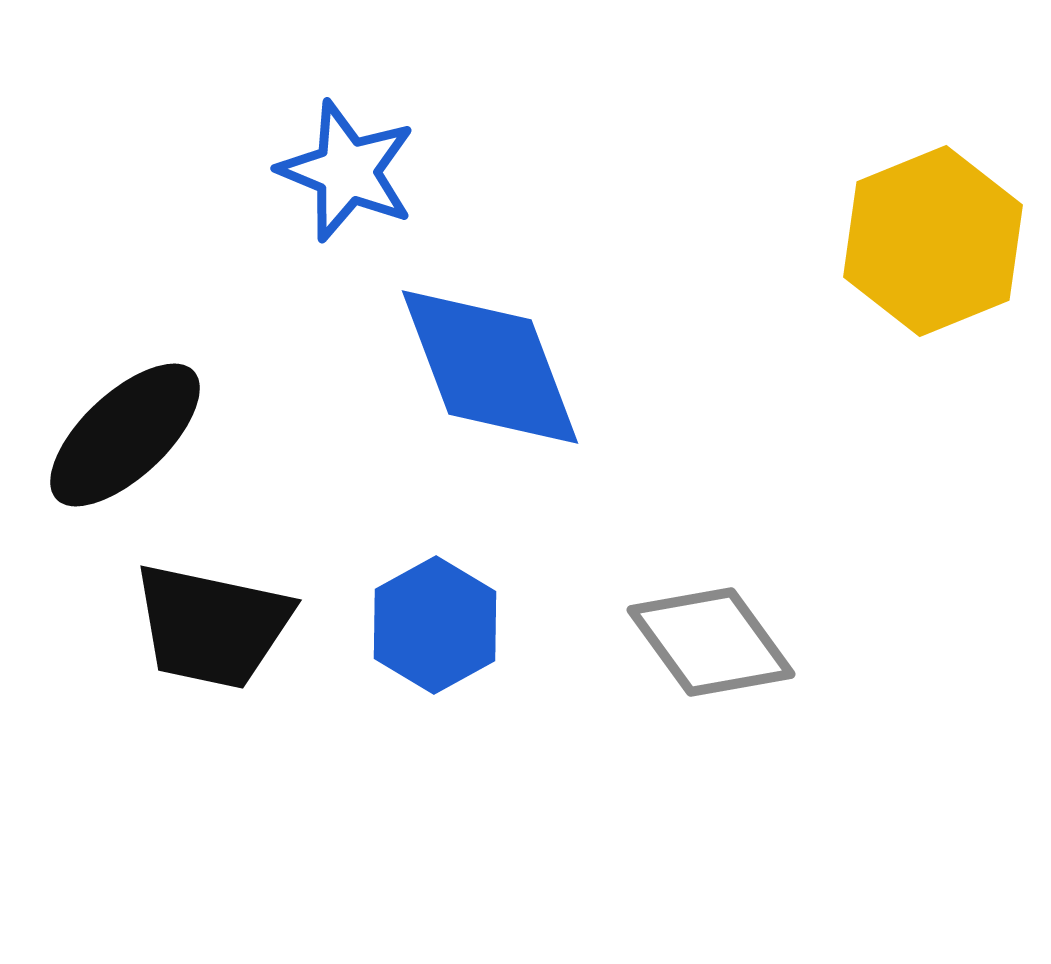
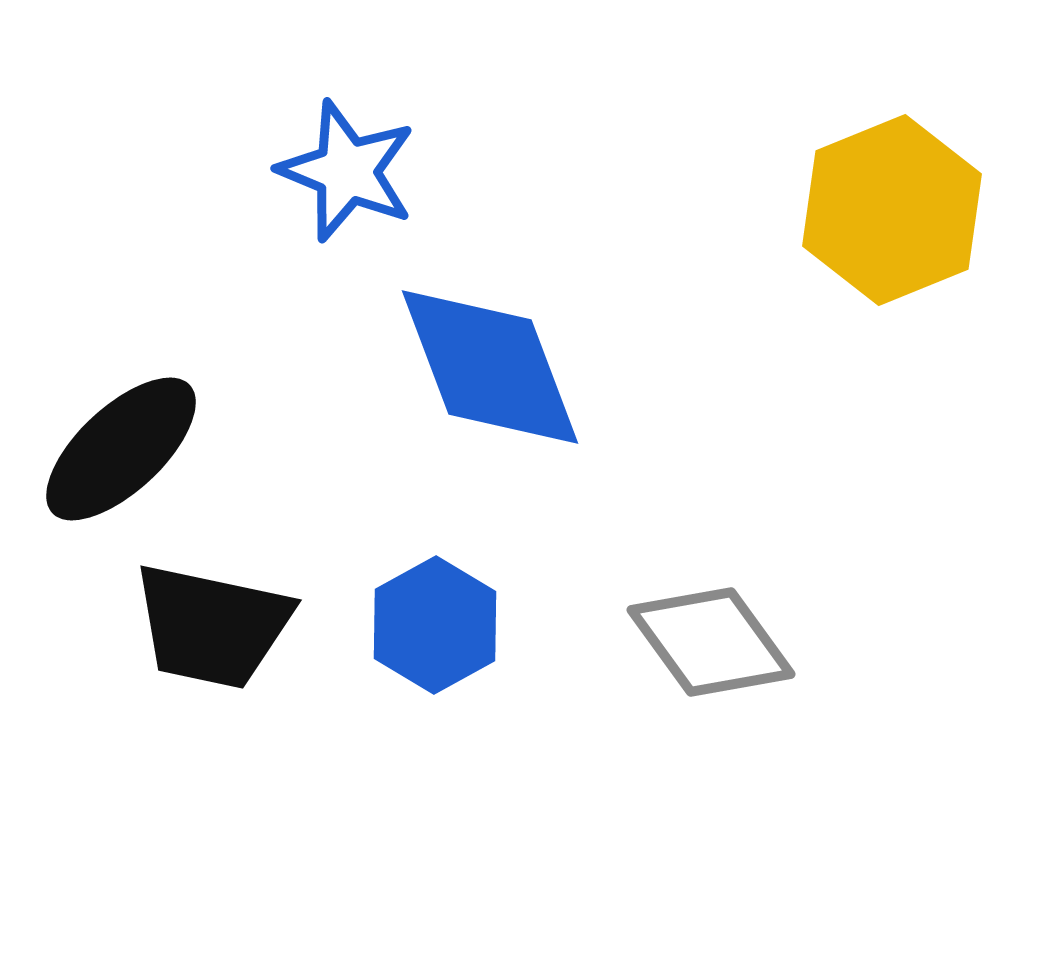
yellow hexagon: moved 41 px left, 31 px up
black ellipse: moved 4 px left, 14 px down
